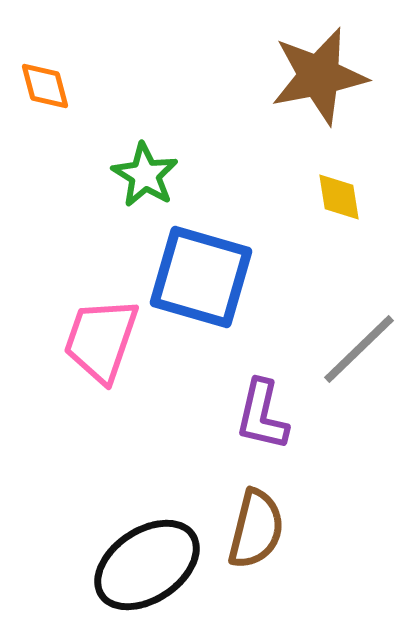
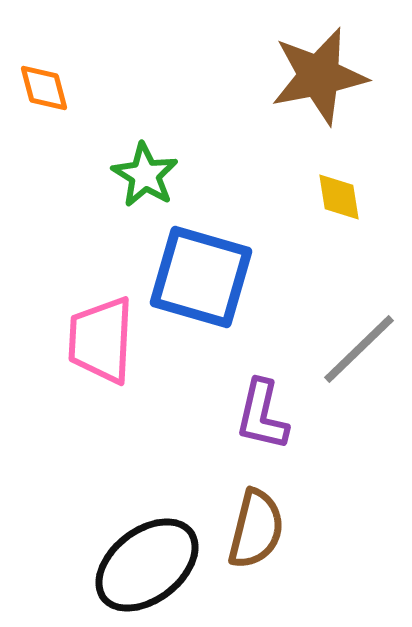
orange diamond: moved 1 px left, 2 px down
pink trapezoid: rotated 16 degrees counterclockwise
black ellipse: rotated 4 degrees counterclockwise
